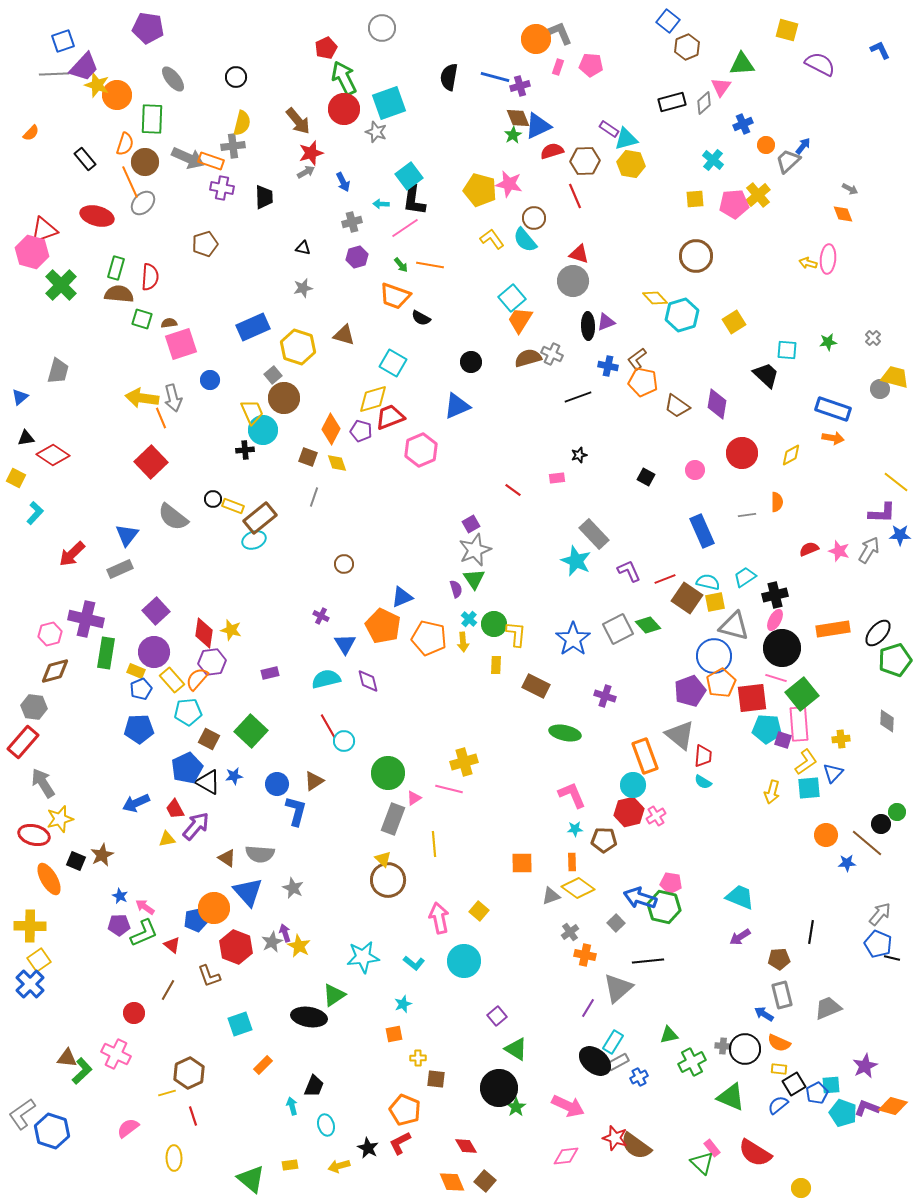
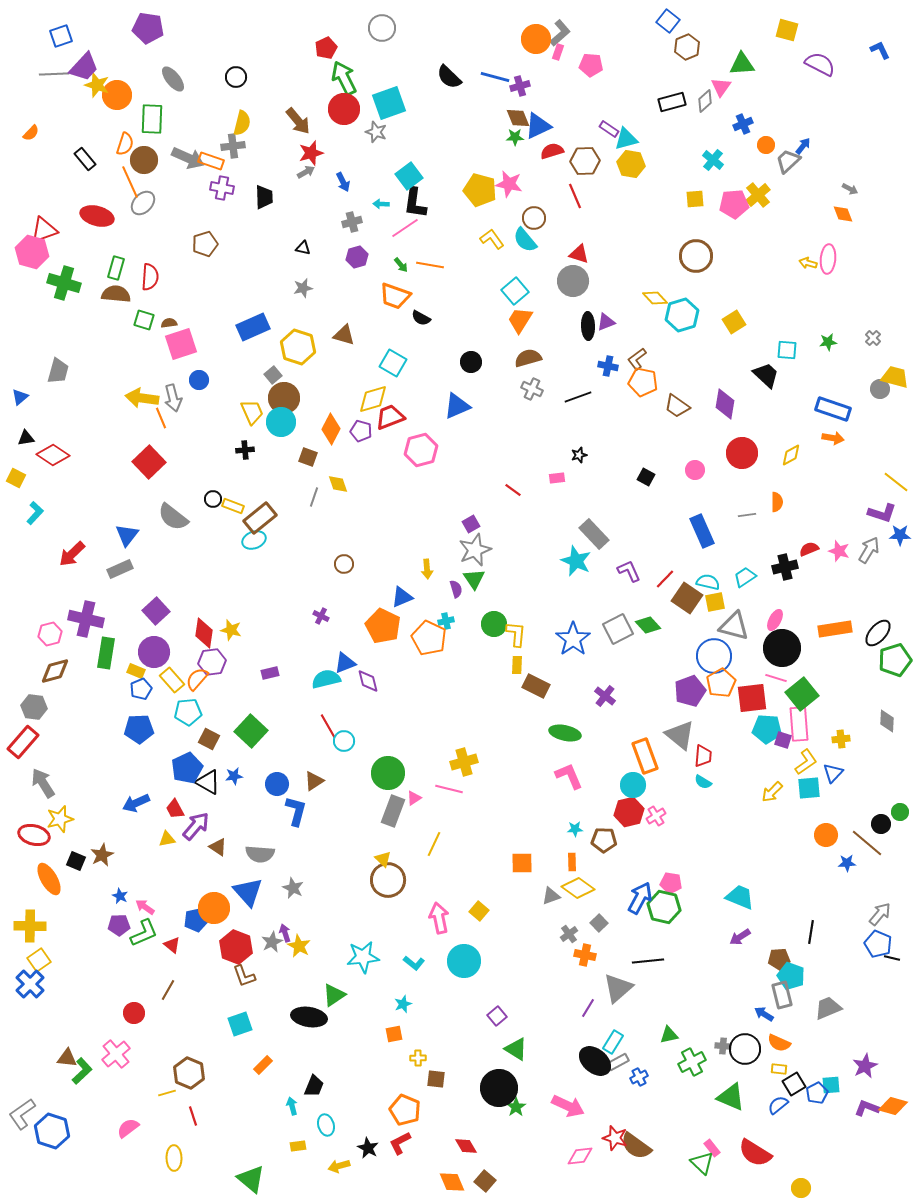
gray L-shape at (560, 33): rotated 72 degrees clockwise
blue square at (63, 41): moved 2 px left, 5 px up
pink rectangle at (558, 67): moved 15 px up
black semicircle at (449, 77): rotated 56 degrees counterclockwise
gray diamond at (704, 103): moved 1 px right, 2 px up
green star at (513, 135): moved 2 px right, 2 px down; rotated 30 degrees clockwise
brown circle at (145, 162): moved 1 px left, 2 px up
black L-shape at (414, 200): moved 1 px right, 3 px down
green cross at (61, 285): moved 3 px right, 2 px up; rotated 28 degrees counterclockwise
brown semicircle at (119, 294): moved 3 px left
cyan square at (512, 298): moved 3 px right, 7 px up
green square at (142, 319): moved 2 px right, 1 px down
gray cross at (552, 354): moved 20 px left, 35 px down
blue circle at (210, 380): moved 11 px left
purple diamond at (717, 404): moved 8 px right
cyan circle at (263, 430): moved 18 px right, 8 px up
pink hexagon at (421, 450): rotated 8 degrees clockwise
red square at (151, 462): moved 2 px left
yellow diamond at (337, 463): moved 1 px right, 21 px down
purple L-shape at (882, 513): rotated 16 degrees clockwise
red line at (665, 579): rotated 25 degrees counterclockwise
black cross at (775, 595): moved 10 px right, 28 px up
cyan cross at (469, 619): moved 23 px left, 2 px down; rotated 35 degrees clockwise
orange rectangle at (833, 629): moved 2 px right
orange pentagon at (429, 638): rotated 12 degrees clockwise
yellow arrow at (463, 642): moved 36 px left, 73 px up
blue triangle at (345, 644): moved 19 px down; rotated 40 degrees clockwise
yellow rectangle at (496, 665): moved 21 px right
purple cross at (605, 696): rotated 20 degrees clockwise
yellow arrow at (772, 792): rotated 30 degrees clockwise
pink L-shape at (572, 795): moved 3 px left, 19 px up
green circle at (897, 812): moved 3 px right
gray rectangle at (393, 819): moved 8 px up
yellow line at (434, 844): rotated 30 degrees clockwise
brown triangle at (227, 858): moved 9 px left, 11 px up
blue arrow at (640, 898): rotated 100 degrees clockwise
gray square at (616, 923): moved 17 px left
gray cross at (570, 932): moved 1 px left, 2 px down
brown L-shape at (209, 976): moved 35 px right
pink cross at (116, 1054): rotated 24 degrees clockwise
brown hexagon at (189, 1073): rotated 12 degrees counterclockwise
cyan pentagon at (843, 1113): moved 52 px left, 137 px up
pink diamond at (566, 1156): moved 14 px right
yellow rectangle at (290, 1165): moved 8 px right, 19 px up
